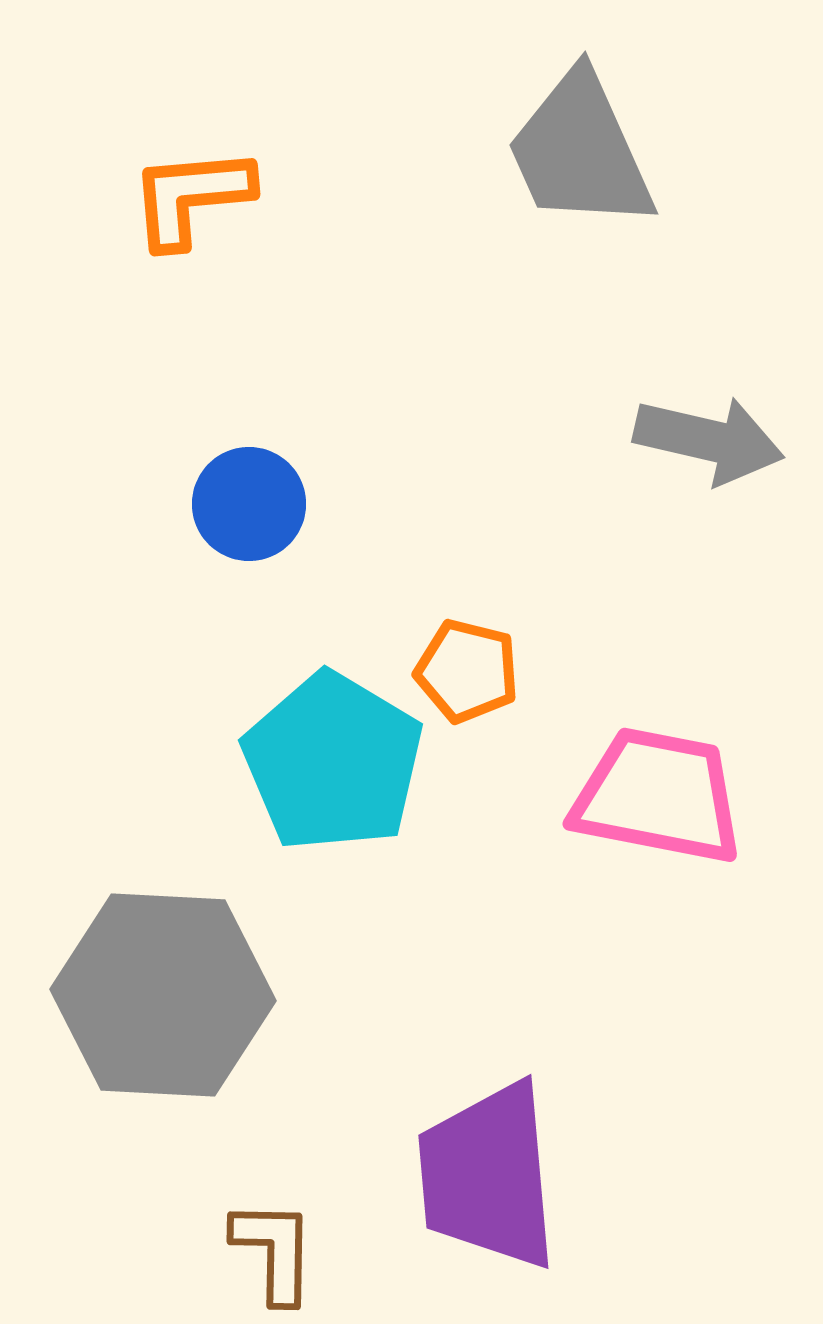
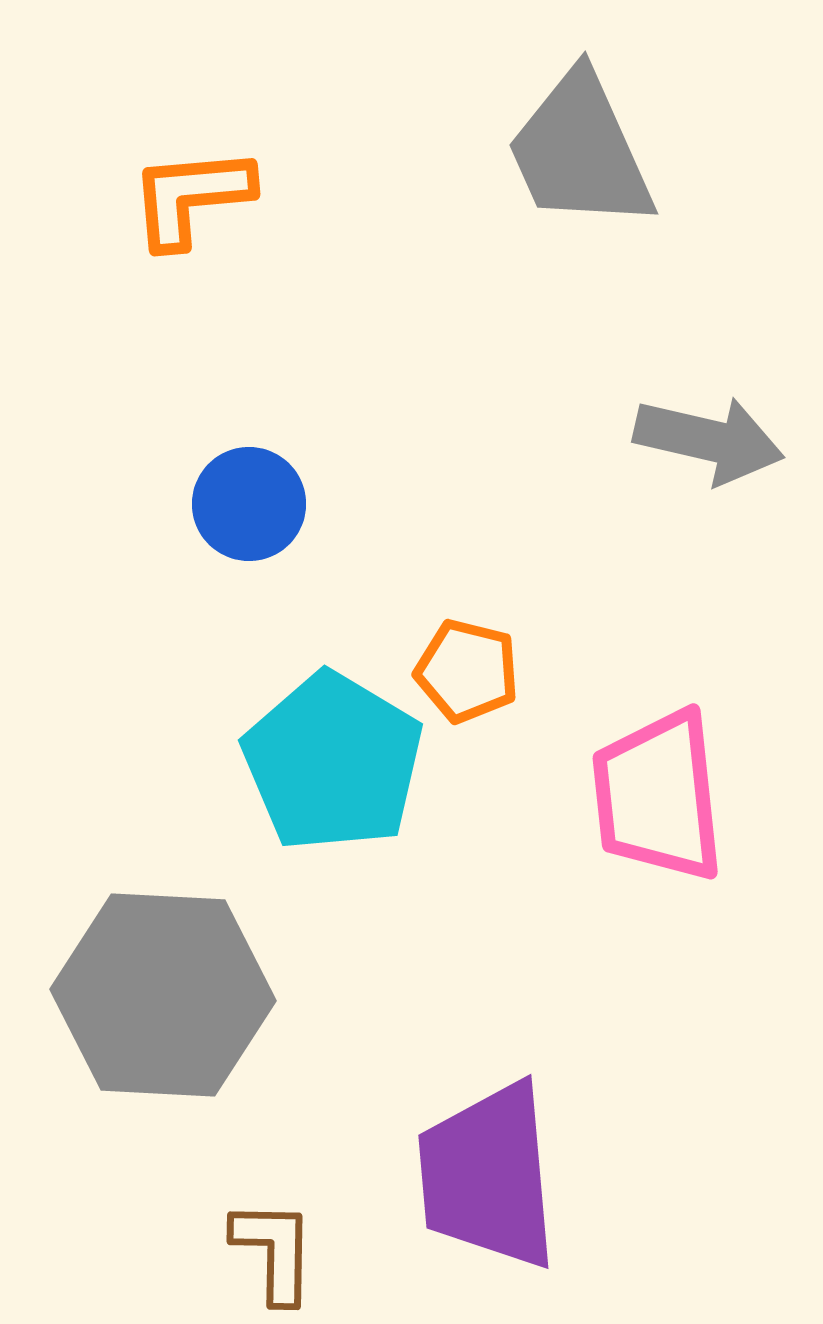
pink trapezoid: rotated 107 degrees counterclockwise
